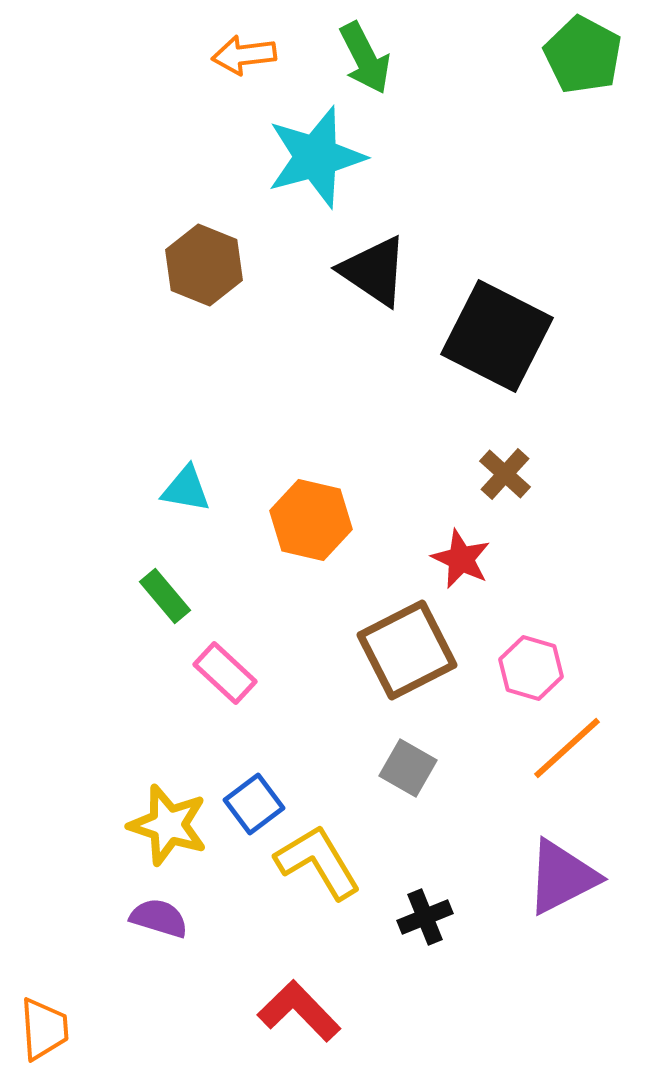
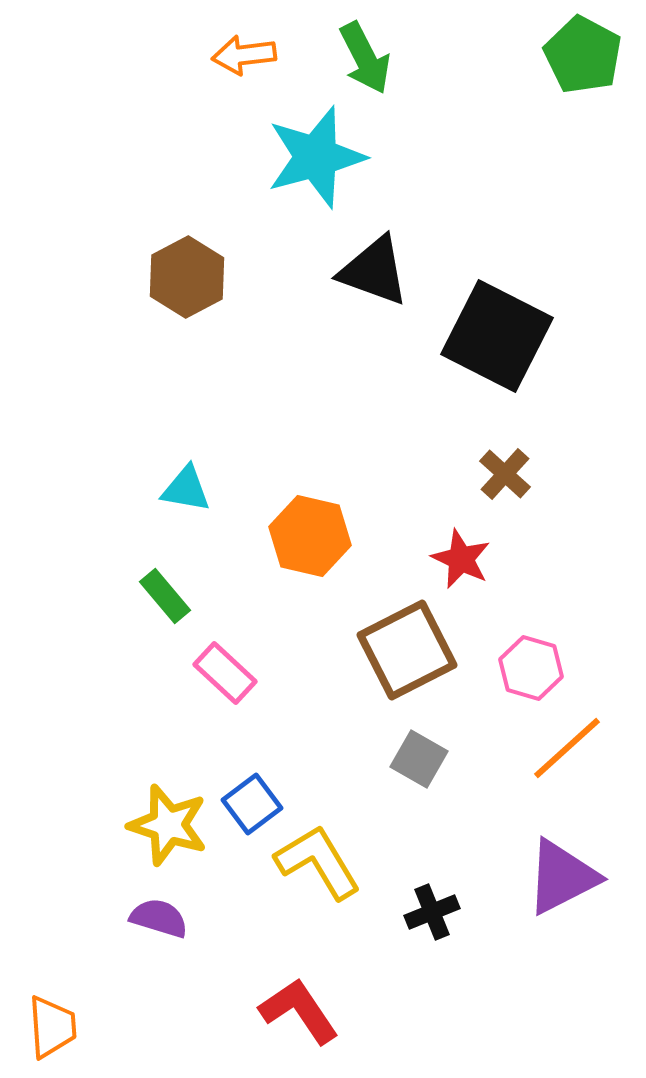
brown hexagon: moved 17 px left, 12 px down; rotated 10 degrees clockwise
black triangle: rotated 14 degrees counterclockwise
orange hexagon: moved 1 px left, 16 px down
gray square: moved 11 px right, 9 px up
blue square: moved 2 px left
black cross: moved 7 px right, 5 px up
red L-shape: rotated 10 degrees clockwise
orange trapezoid: moved 8 px right, 2 px up
